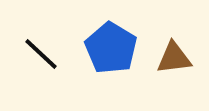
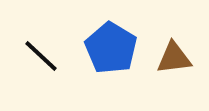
black line: moved 2 px down
